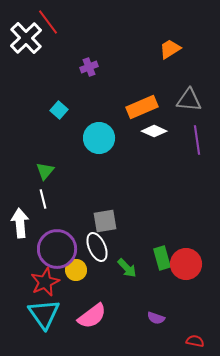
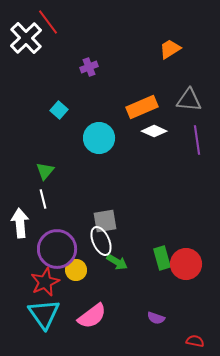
white ellipse: moved 4 px right, 6 px up
green arrow: moved 10 px left, 6 px up; rotated 15 degrees counterclockwise
